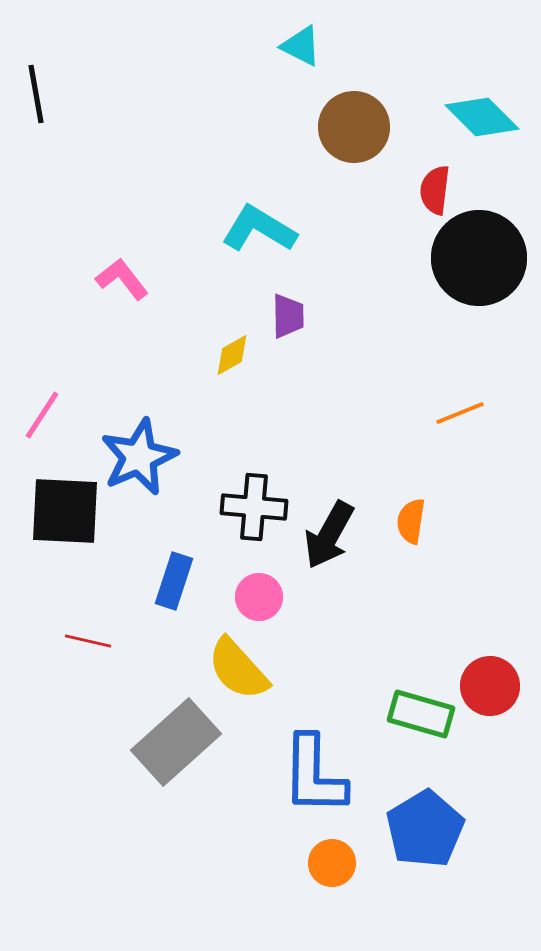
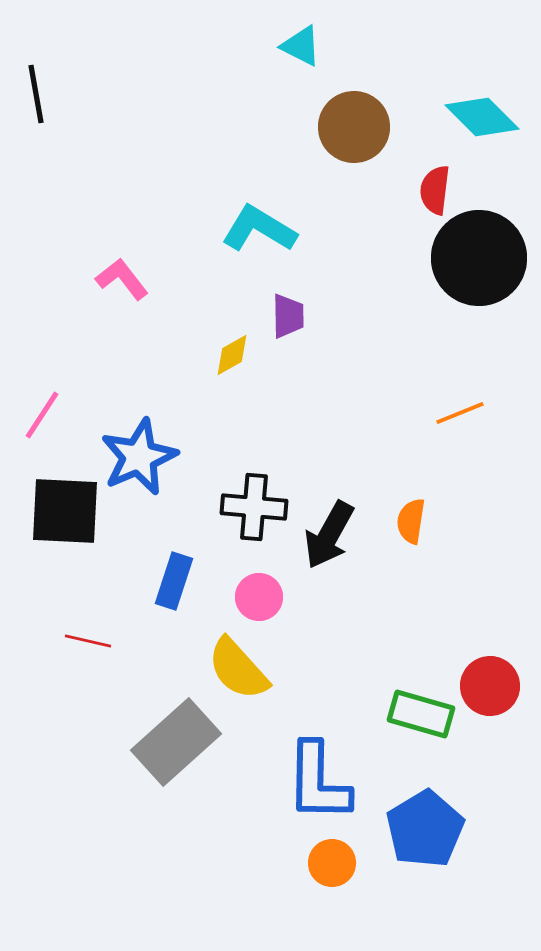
blue L-shape: moved 4 px right, 7 px down
